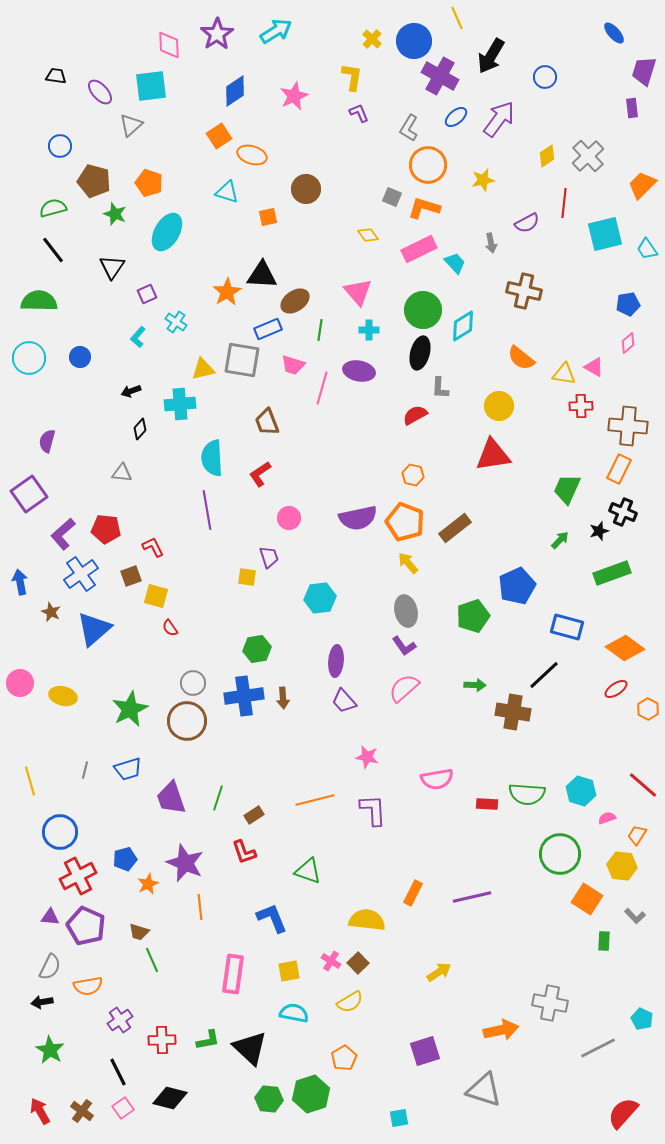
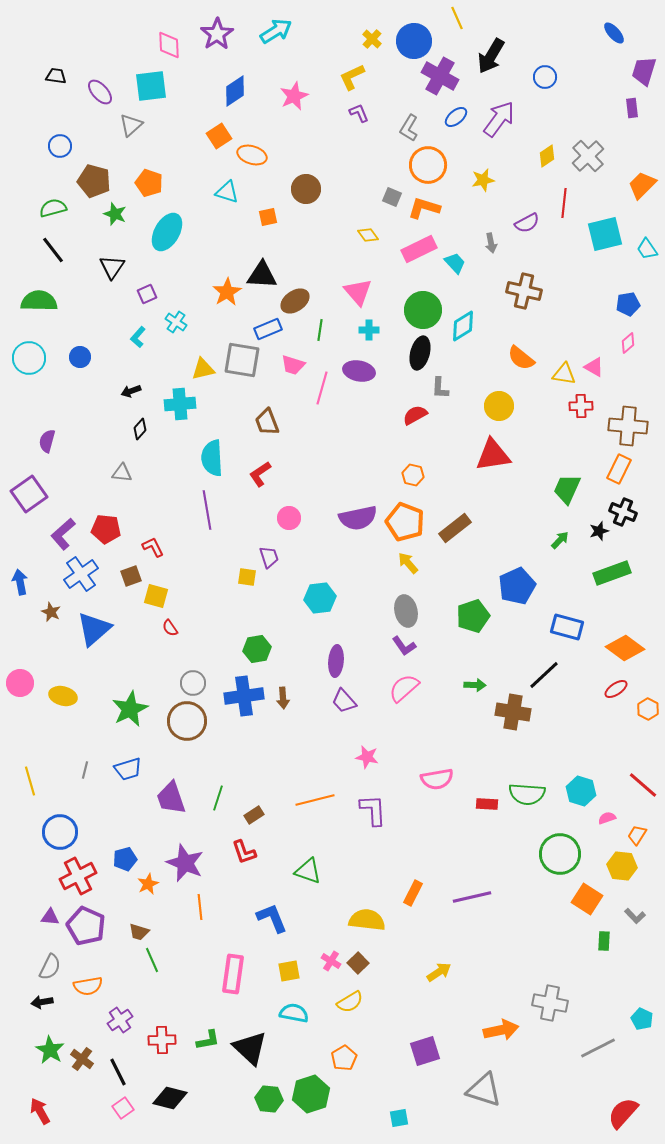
yellow L-shape at (352, 77): rotated 124 degrees counterclockwise
brown cross at (82, 1111): moved 52 px up
